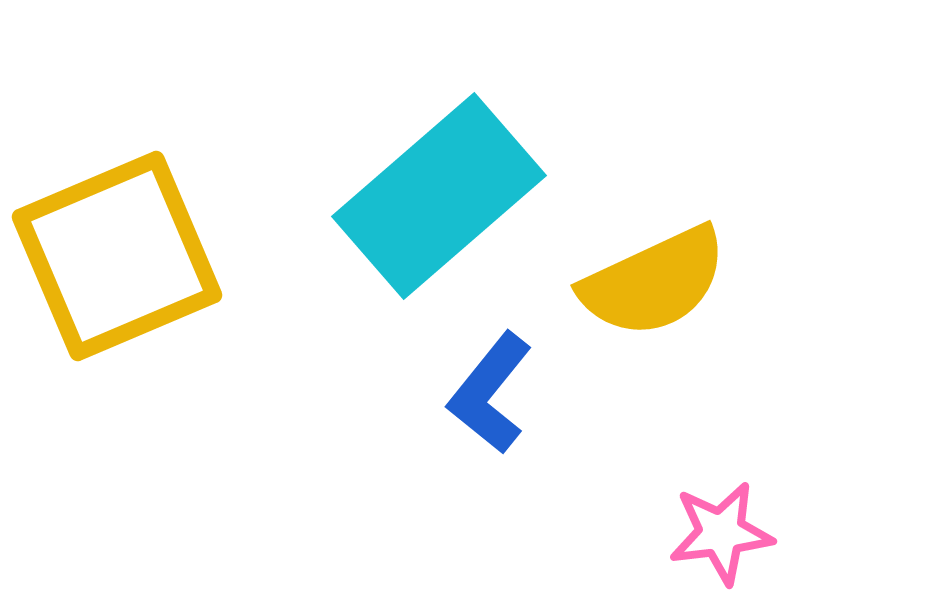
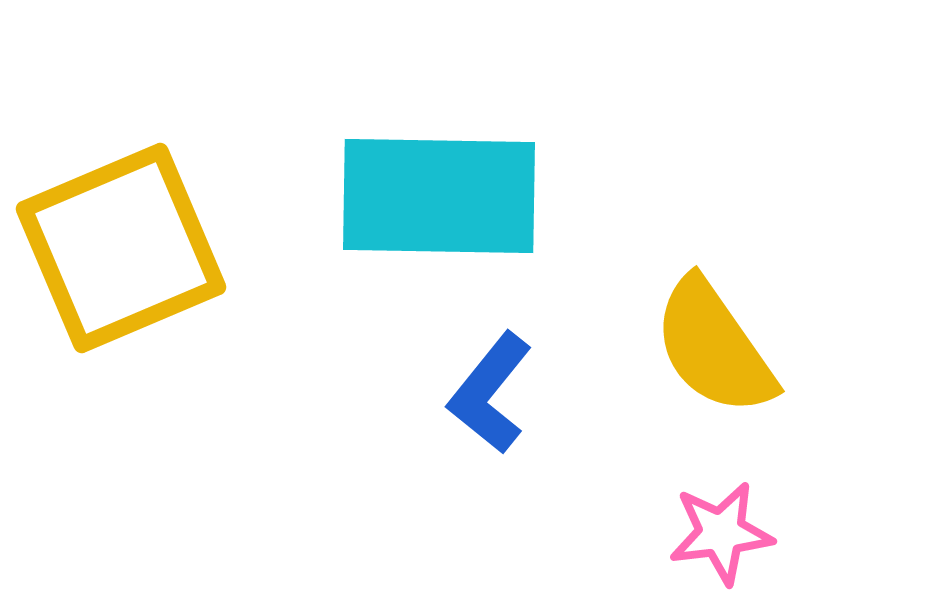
cyan rectangle: rotated 42 degrees clockwise
yellow square: moved 4 px right, 8 px up
yellow semicircle: moved 60 px right, 65 px down; rotated 80 degrees clockwise
